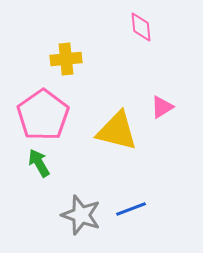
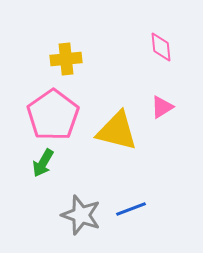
pink diamond: moved 20 px right, 20 px down
pink pentagon: moved 10 px right
green arrow: moved 4 px right; rotated 120 degrees counterclockwise
